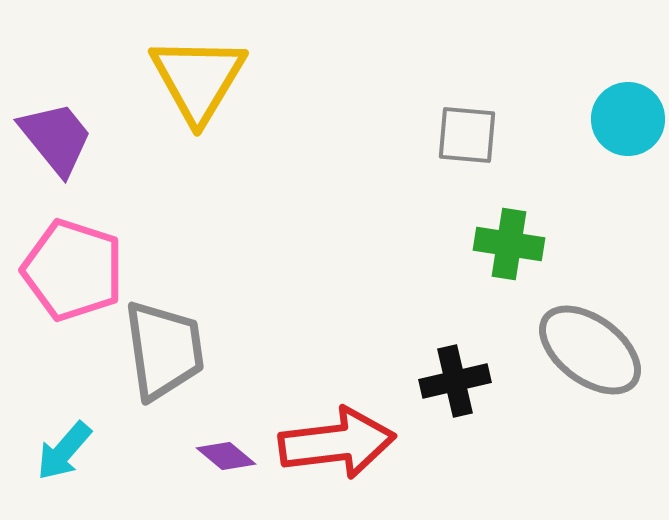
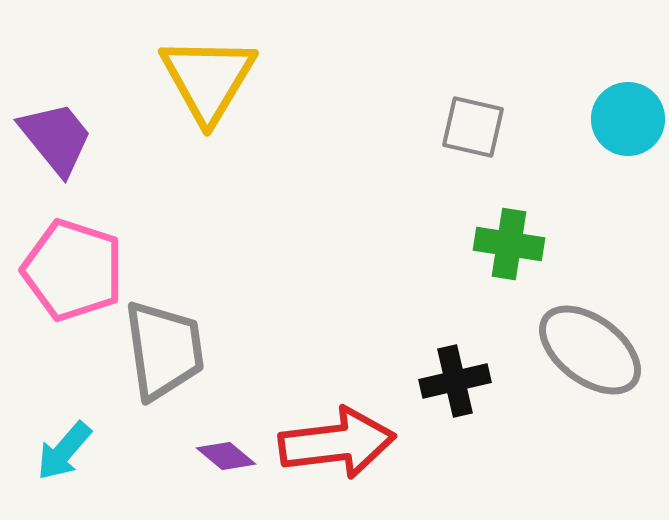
yellow triangle: moved 10 px right
gray square: moved 6 px right, 8 px up; rotated 8 degrees clockwise
